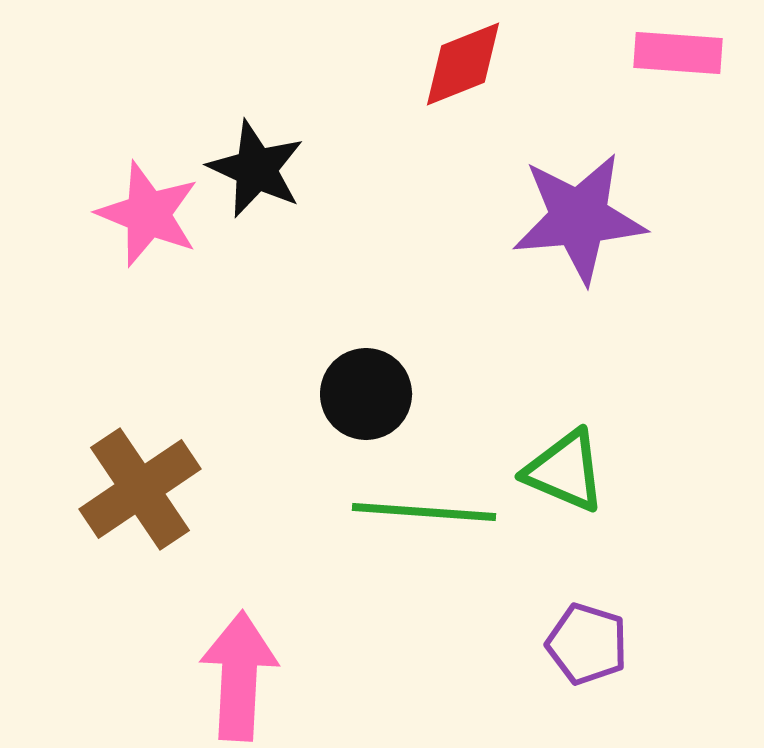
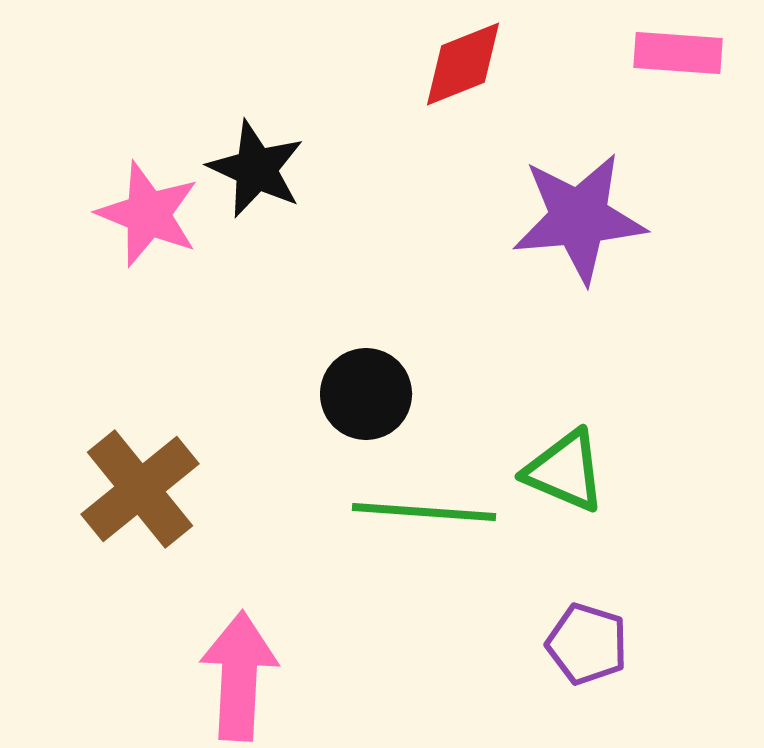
brown cross: rotated 5 degrees counterclockwise
